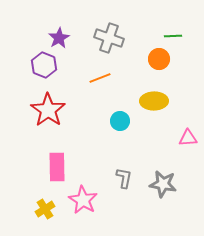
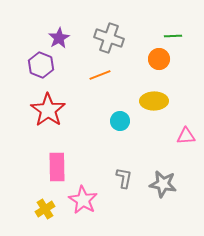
purple hexagon: moved 3 px left
orange line: moved 3 px up
pink triangle: moved 2 px left, 2 px up
